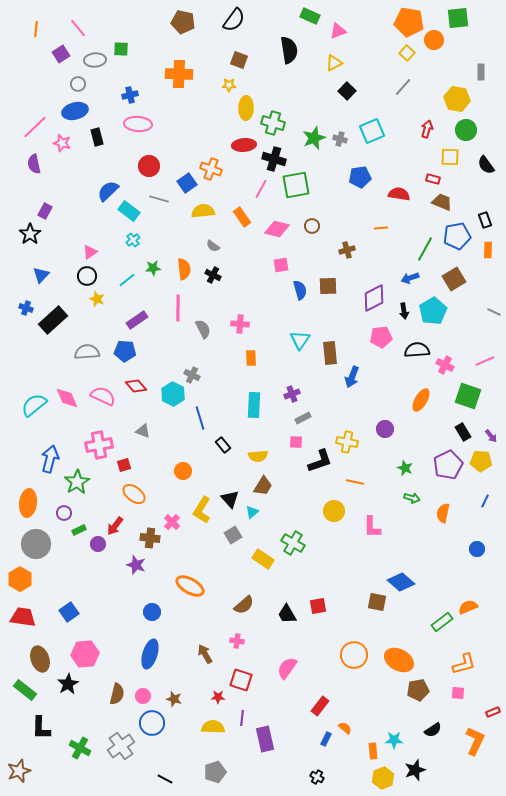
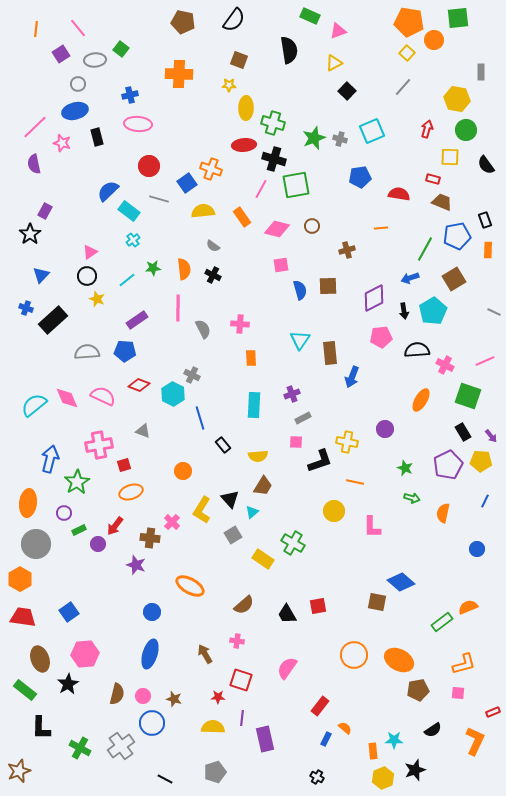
green square at (121, 49): rotated 35 degrees clockwise
red diamond at (136, 386): moved 3 px right, 1 px up; rotated 30 degrees counterclockwise
orange ellipse at (134, 494): moved 3 px left, 2 px up; rotated 55 degrees counterclockwise
